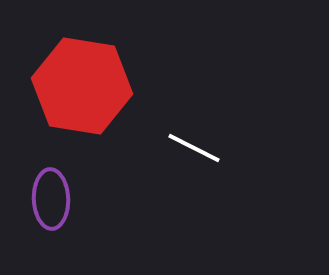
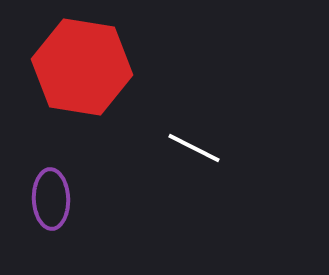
red hexagon: moved 19 px up
